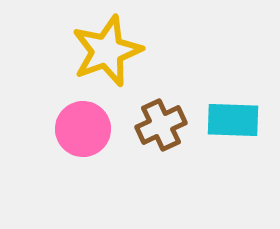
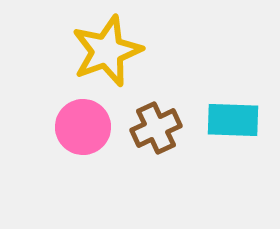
brown cross: moved 5 px left, 3 px down
pink circle: moved 2 px up
